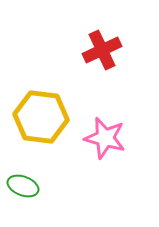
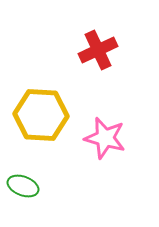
red cross: moved 4 px left
yellow hexagon: moved 2 px up; rotated 4 degrees counterclockwise
